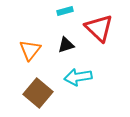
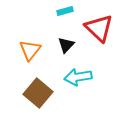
black triangle: rotated 30 degrees counterclockwise
